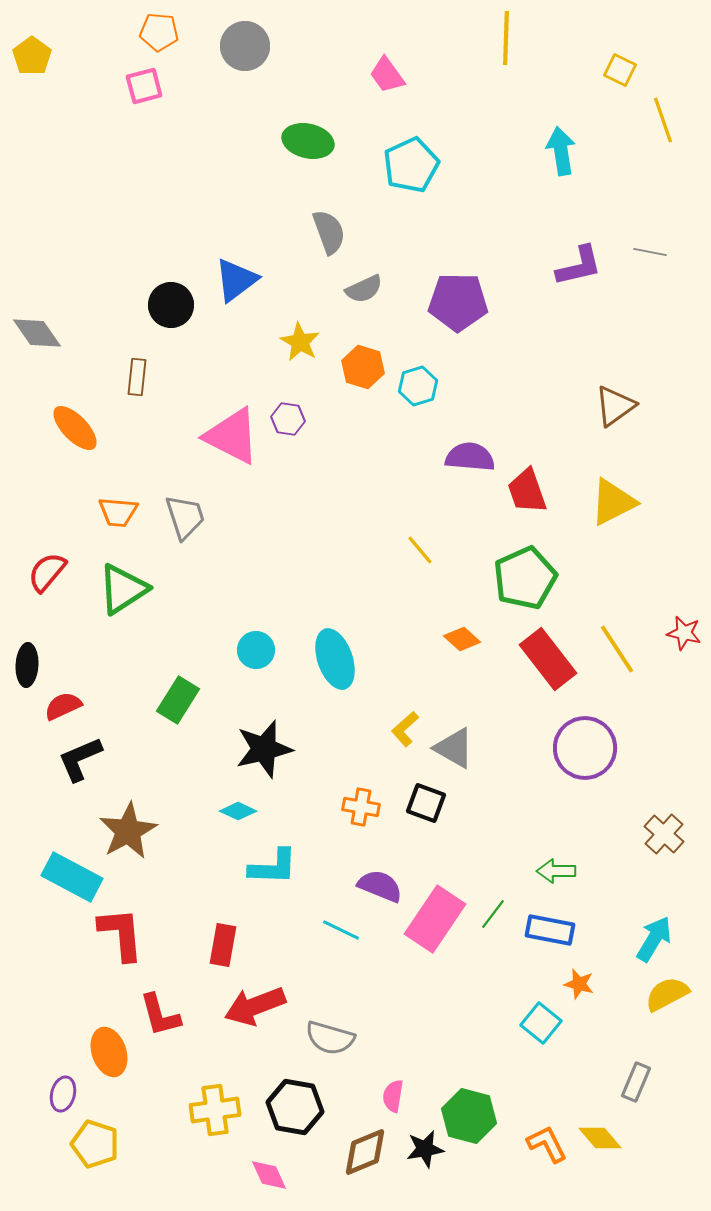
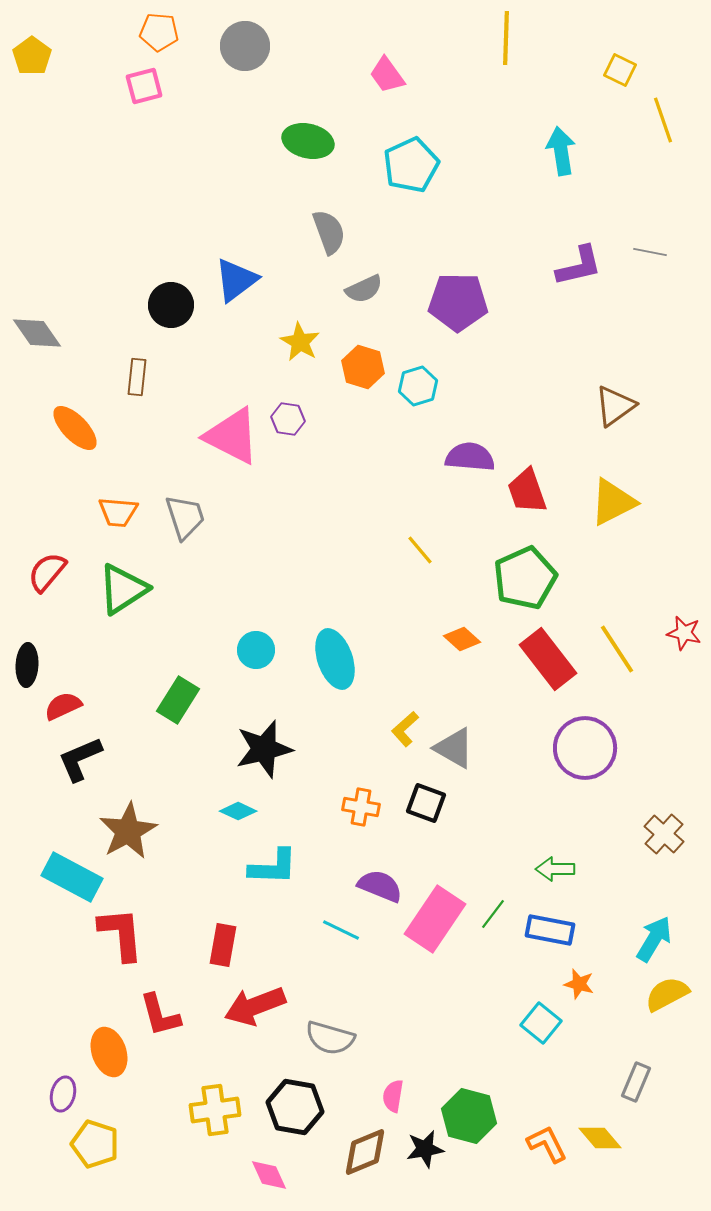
green arrow at (556, 871): moved 1 px left, 2 px up
